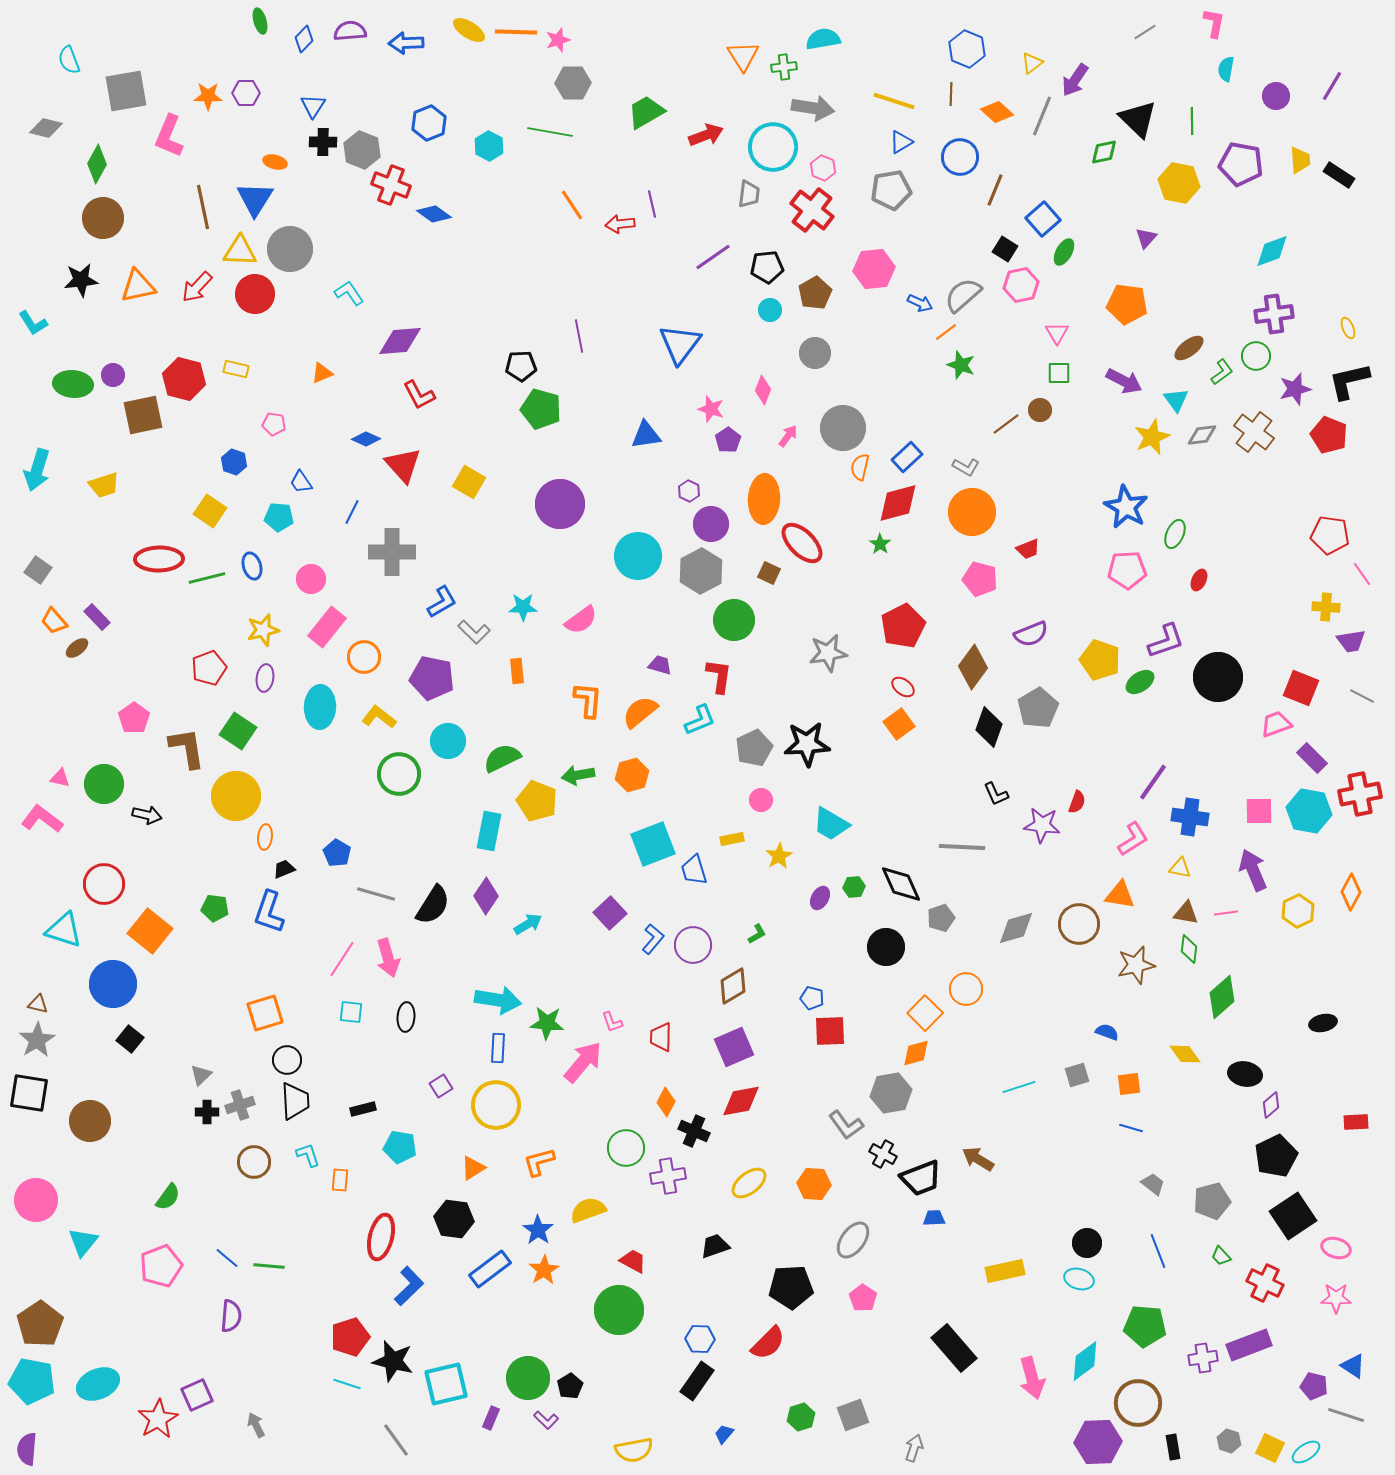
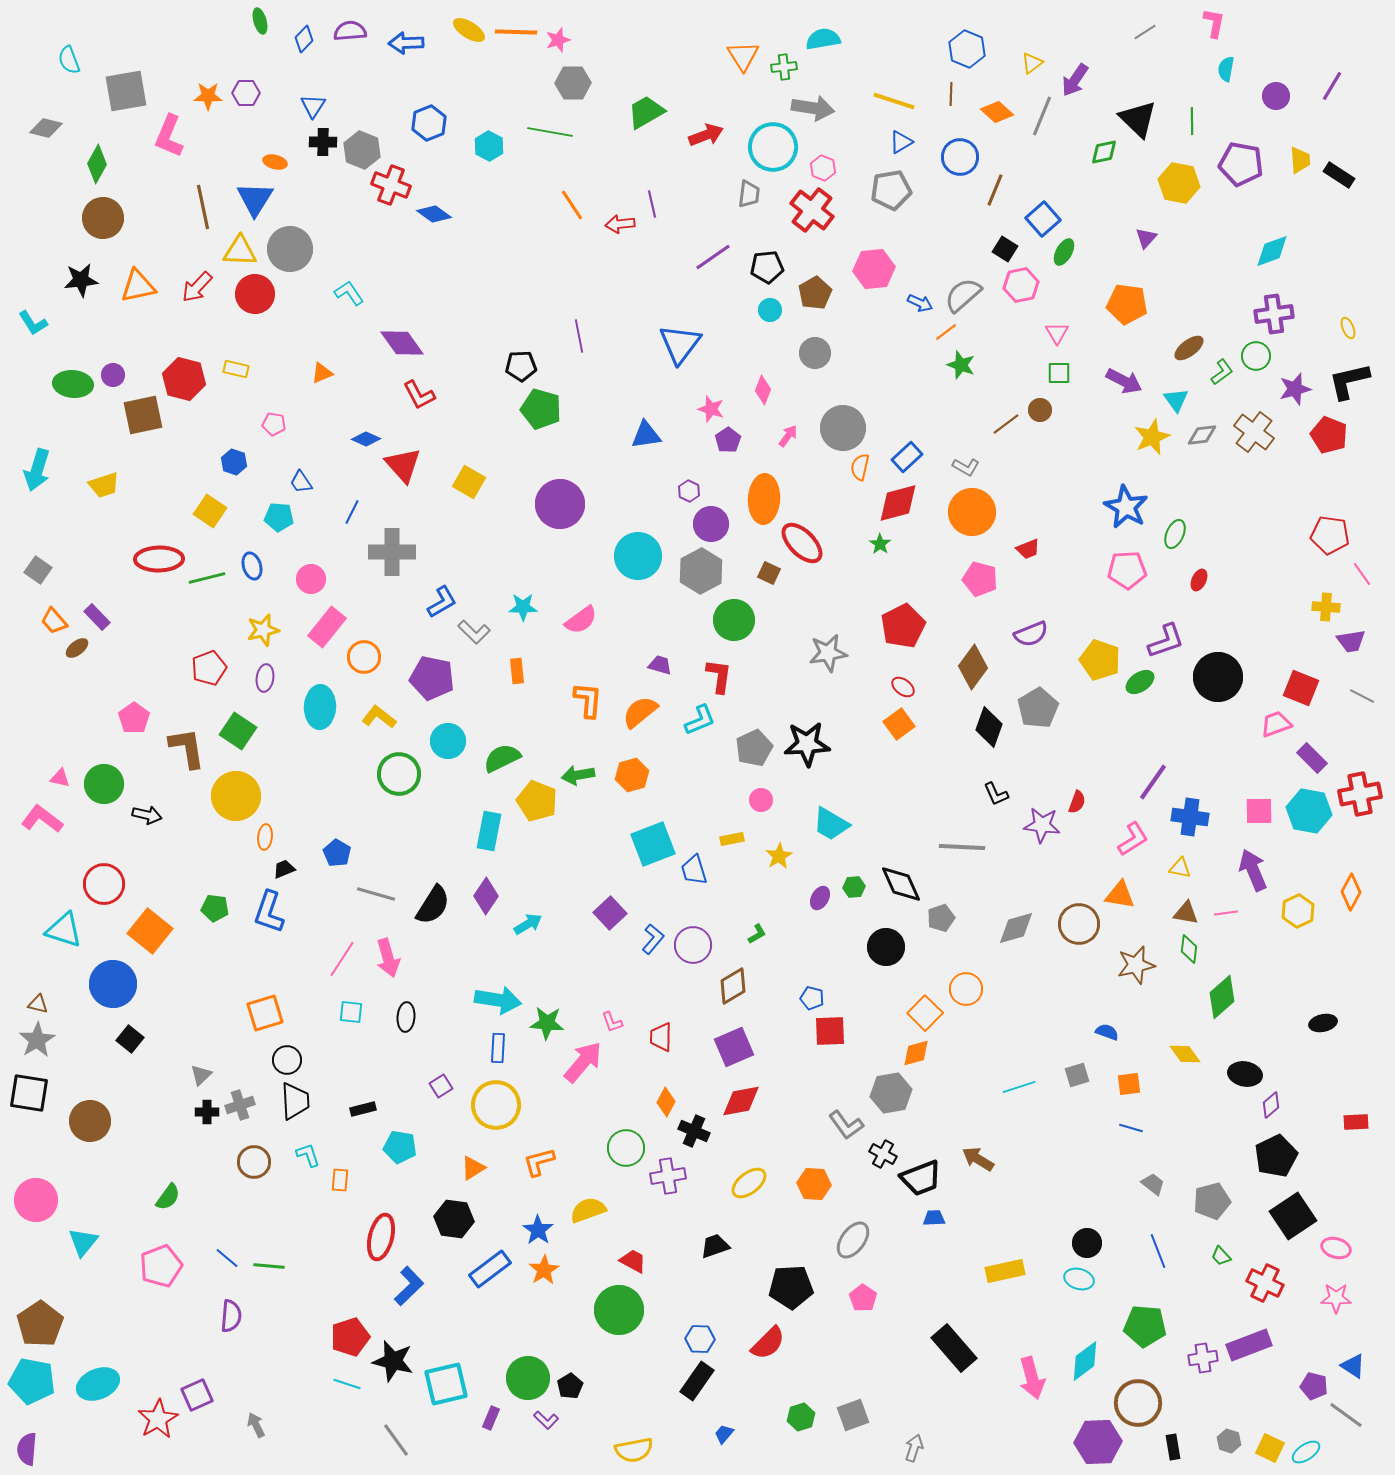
purple diamond at (400, 341): moved 2 px right, 2 px down; rotated 60 degrees clockwise
gray line at (1346, 1415): rotated 18 degrees clockwise
